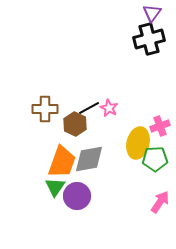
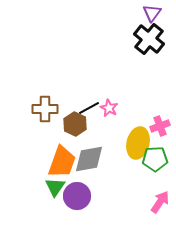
black cross: rotated 36 degrees counterclockwise
